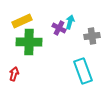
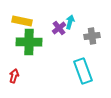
yellow rectangle: rotated 36 degrees clockwise
purple cross: rotated 24 degrees clockwise
red arrow: moved 2 px down
